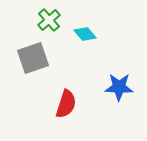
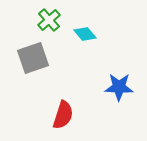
red semicircle: moved 3 px left, 11 px down
